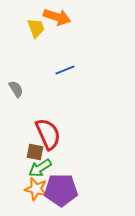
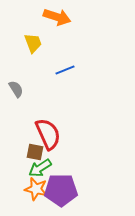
yellow trapezoid: moved 3 px left, 15 px down
